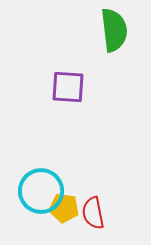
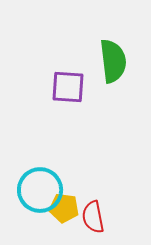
green semicircle: moved 1 px left, 31 px down
cyan circle: moved 1 px left, 1 px up
red semicircle: moved 4 px down
